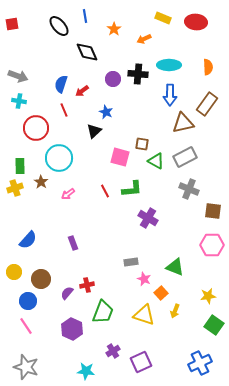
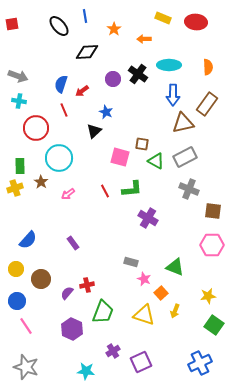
orange arrow at (144, 39): rotated 24 degrees clockwise
black diamond at (87, 52): rotated 70 degrees counterclockwise
black cross at (138, 74): rotated 30 degrees clockwise
blue arrow at (170, 95): moved 3 px right
purple rectangle at (73, 243): rotated 16 degrees counterclockwise
gray rectangle at (131, 262): rotated 24 degrees clockwise
yellow circle at (14, 272): moved 2 px right, 3 px up
blue circle at (28, 301): moved 11 px left
